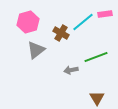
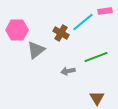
pink rectangle: moved 3 px up
pink hexagon: moved 11 px left, 8 px down; rotated 15 degrees clockwise
gray arrow: moved 3 px left, 1 px down
